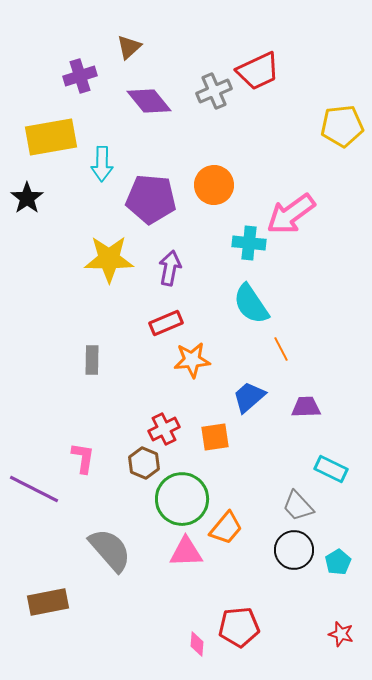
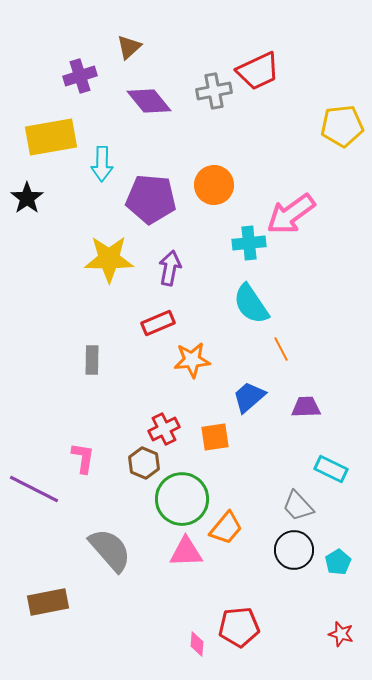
gray cross: rotated 12 degrees clockwise
cyan cross: rotated 12 degrees counterclockwise
red rectangle: moved 8 px left
